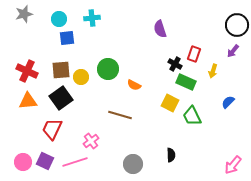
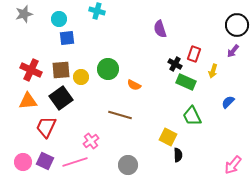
cyan cross: moved 5 px right, 7 px up; rotated 21 degrees clockwise
red cross: moved 4 px right, 1 px up
yellow square: moved 2 px left, 34 px down
red trapezoid: moved 6 px left, 2 px up
black semicircle: moved 7 px right
gray circle: moved 5 px left, 1 px down
